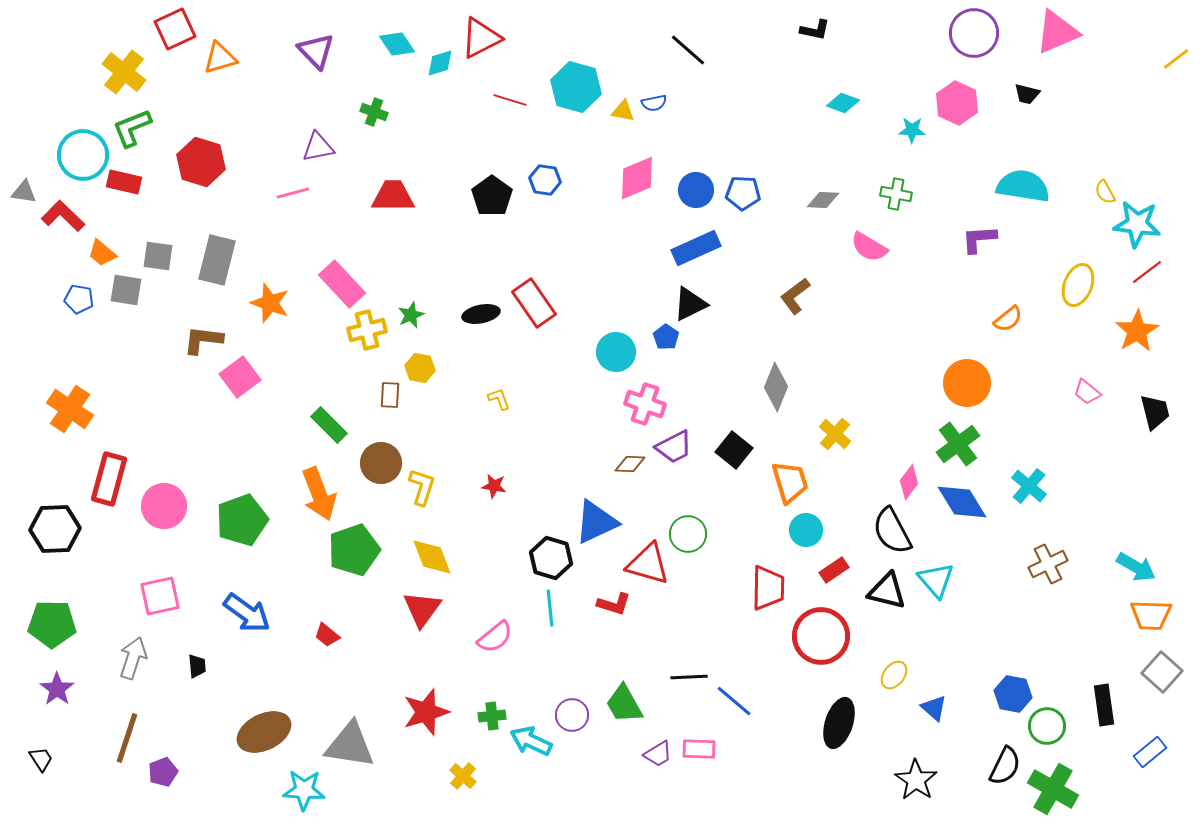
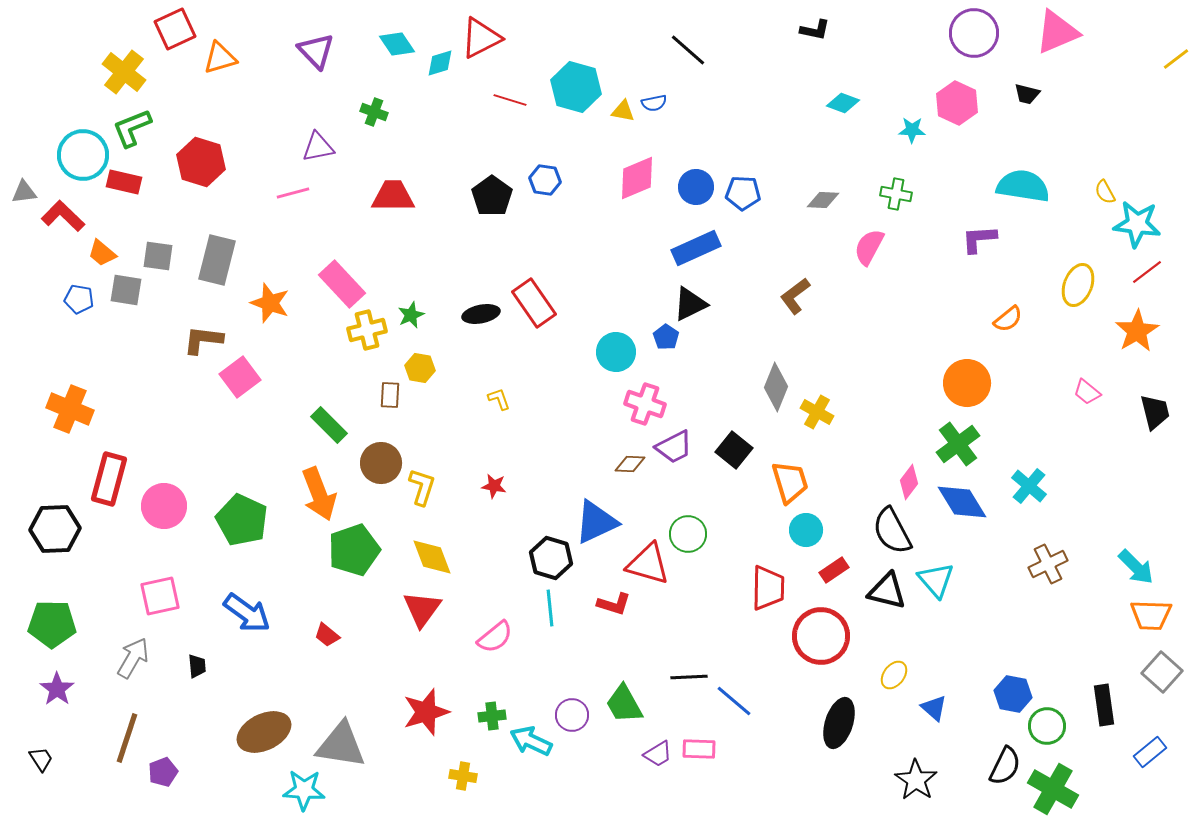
blue circle at (696, 190): moved 3 px up
gray triangle at (24, 192): rotated 16 degrees counterclockwise
pink semicircle at (869, 247): rotated 87 degrees clockwise
orange cross at (70, 409): rotated 12 degrees counterclockwise
yellow cross at (835, 434): moved 18 px left, 22 px up; rotated 12 degrees counterclockwise
green pentagon at (242, 520): rotated 27 degrees counterclockwise
cyan arrow at (1136, 567): rotated 15 degrees clockwise
gray arrow at (133, 658): rotated 12 degrees clockwise
gray triangle at (350, 745): moved 9 px left
yellow cross at (463, 776): rotated 32 degrees counterclockwise
